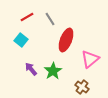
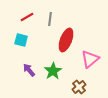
gray line: rotated 40 degrees clockwise
cyan square: rotated 24 degrees counterclockwise
purple arrow: moved 2 px left, 1 px down
brown cross: moved 3 px left; rotated 16 degrees clockwise
